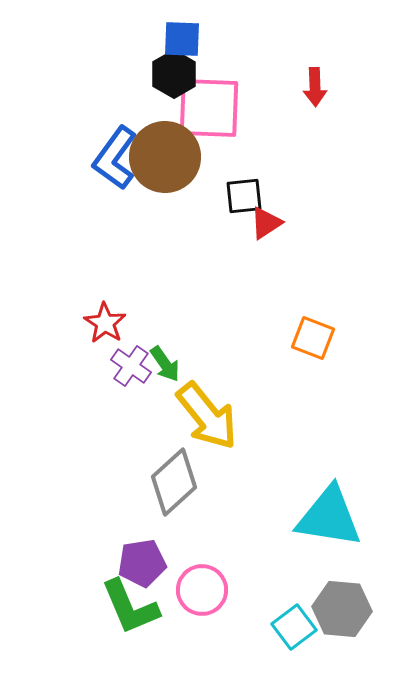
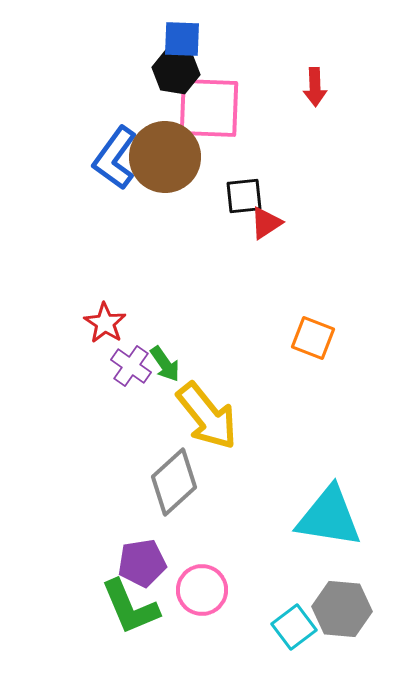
black hexagon: moved 2 px right, 3 px up; rotated 21 degrees counterclockwise
